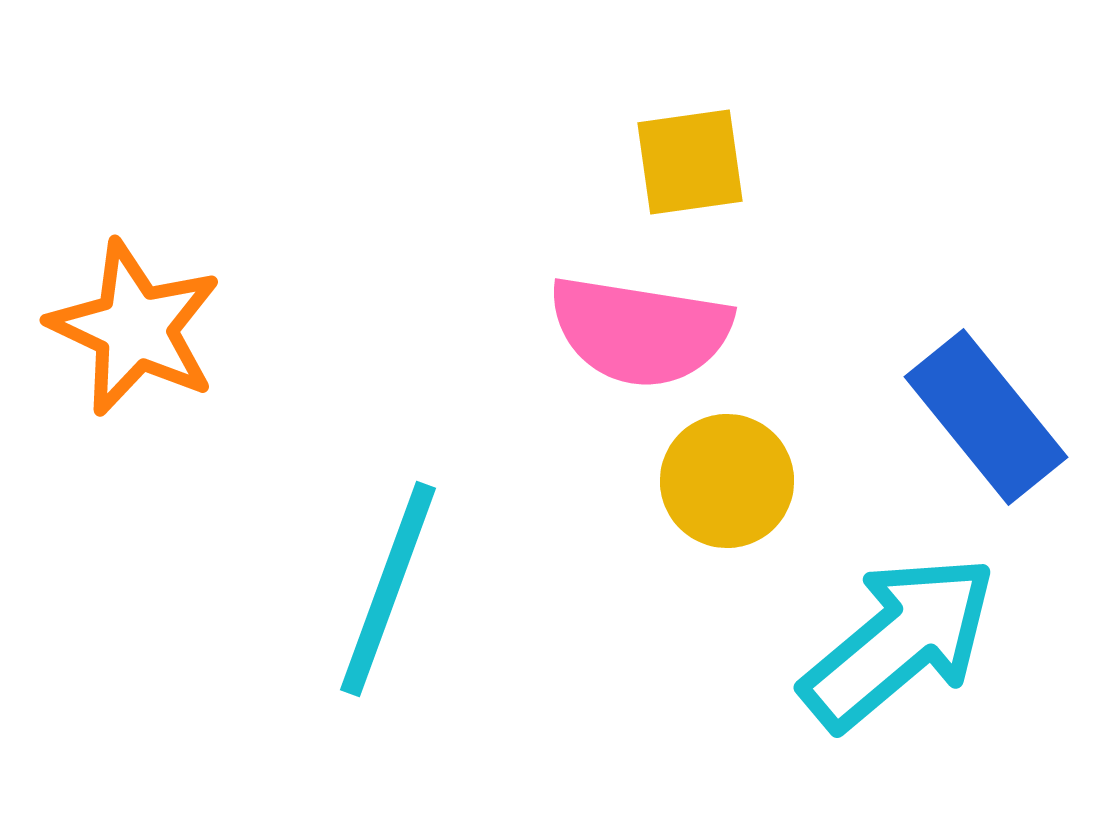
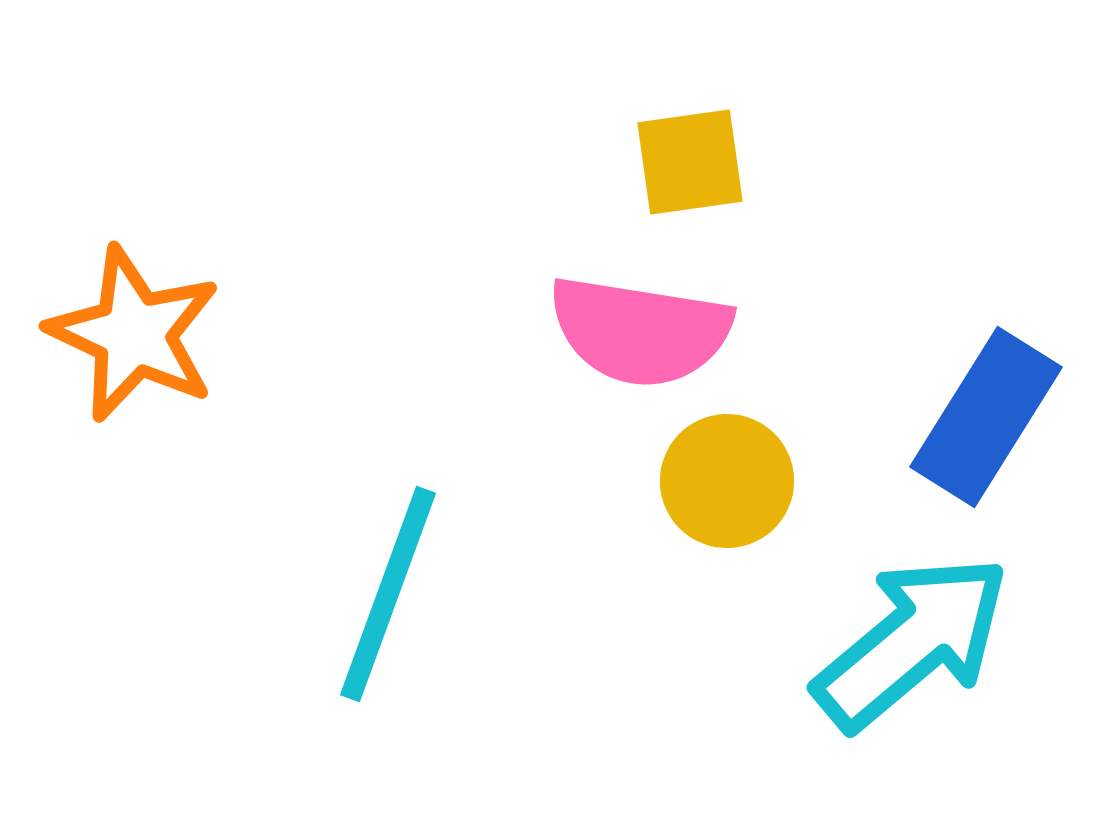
orange star: moved 1 px left, 6 px down
blue rectangle: rotated 71 degrees clockwise
cyan line: moved 5 px down
cyan arrow: moved 13 px right
